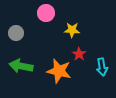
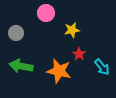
yellow star: rotated 14 degrees counterclockwise
cyan arrow: rotated 30 degrees counterclockwise
